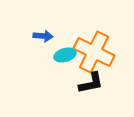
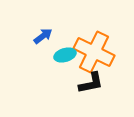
blue arrow: rotated 42 degrees counterclockwise
